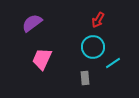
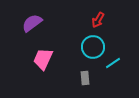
pink trapezoid: moved 1 px right
